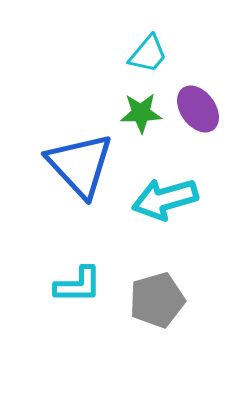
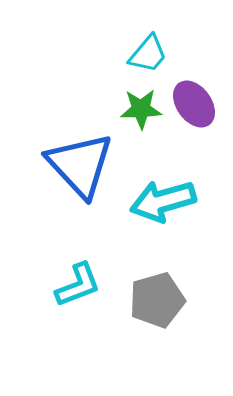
purple ellipse: moved 4 px left, 5 px up
green star: moved 4 px up
cyan arrow: moved 2 px left, 2 px down
cyan L-shape: rotated 21 degrees counterclockwise
